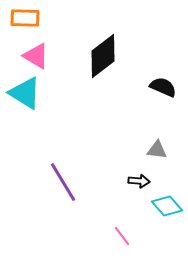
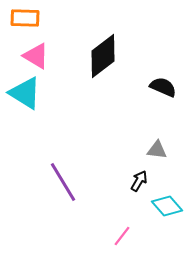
black arrow: rotated 65 degrees counterclockwise
pink line: rotated 75 degrees clockwise
